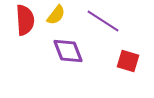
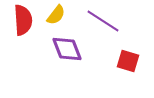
red semicircle: moved 2 px left
purple diamond: moved 1 px left, 2 px up
